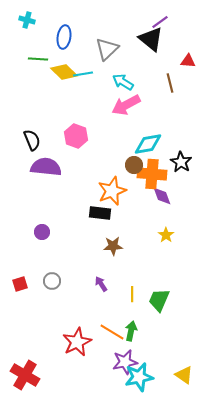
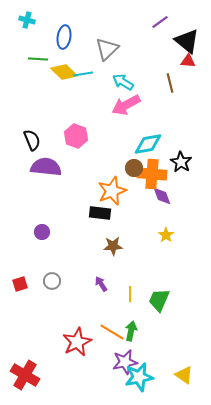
black triangle: moved 36 px right, 2 px down
brown circle: moved 3 px down
yellow line: moved 2 px left
